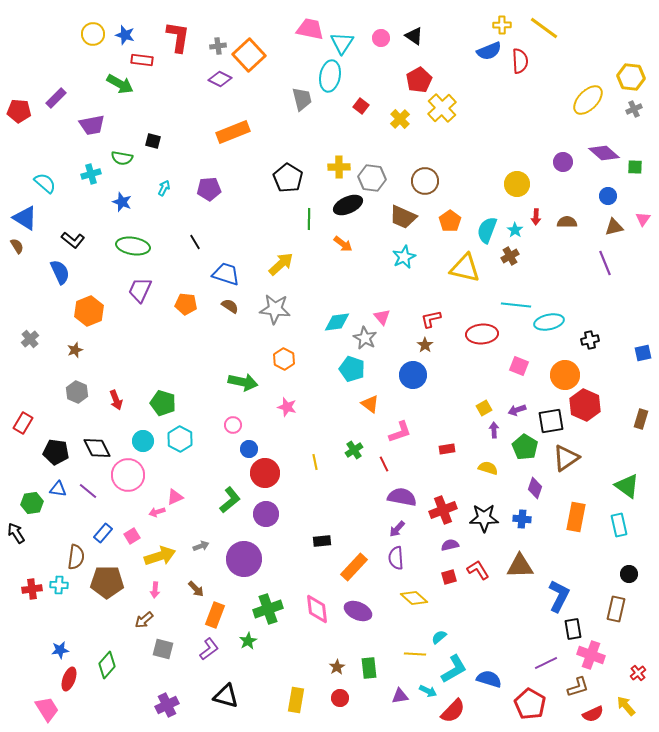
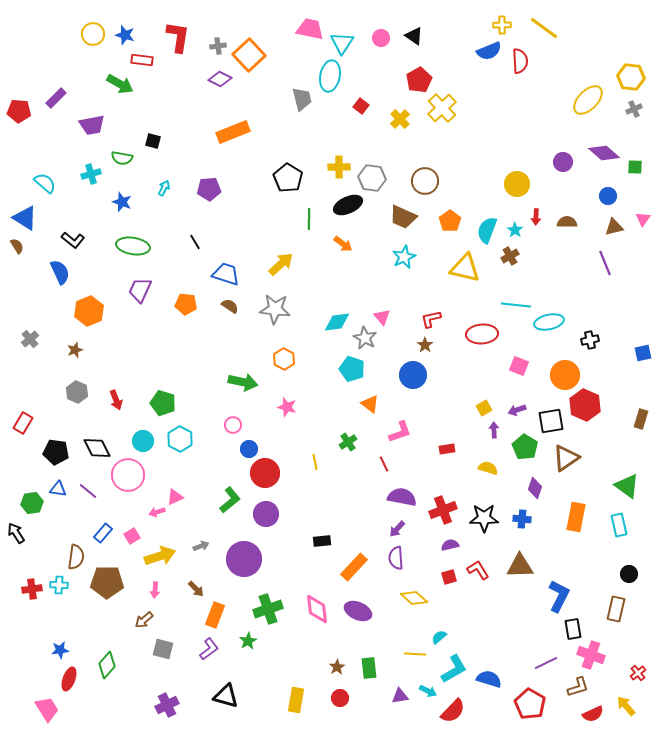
green cross at (354, 450): moved 6 px left, 8 px up
